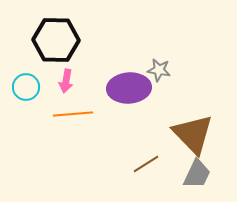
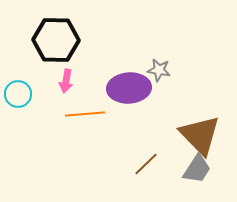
cyan circle: moved 8 px left, 7 px down
orange line: moved 12 px right
brown triangle: moved 7 px right, 1 px down
brown line: rotated 12 degrees counterclockwise
gray trapezoid: moved 5 px up; rotated 8 degrees clockwise
